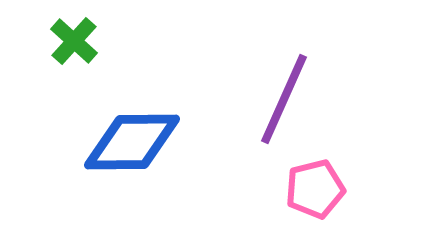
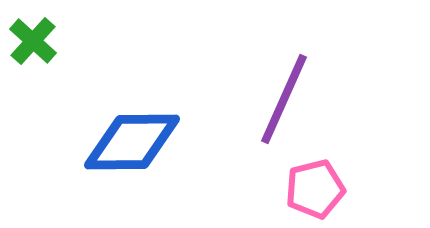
green cross: moved 41 px left
